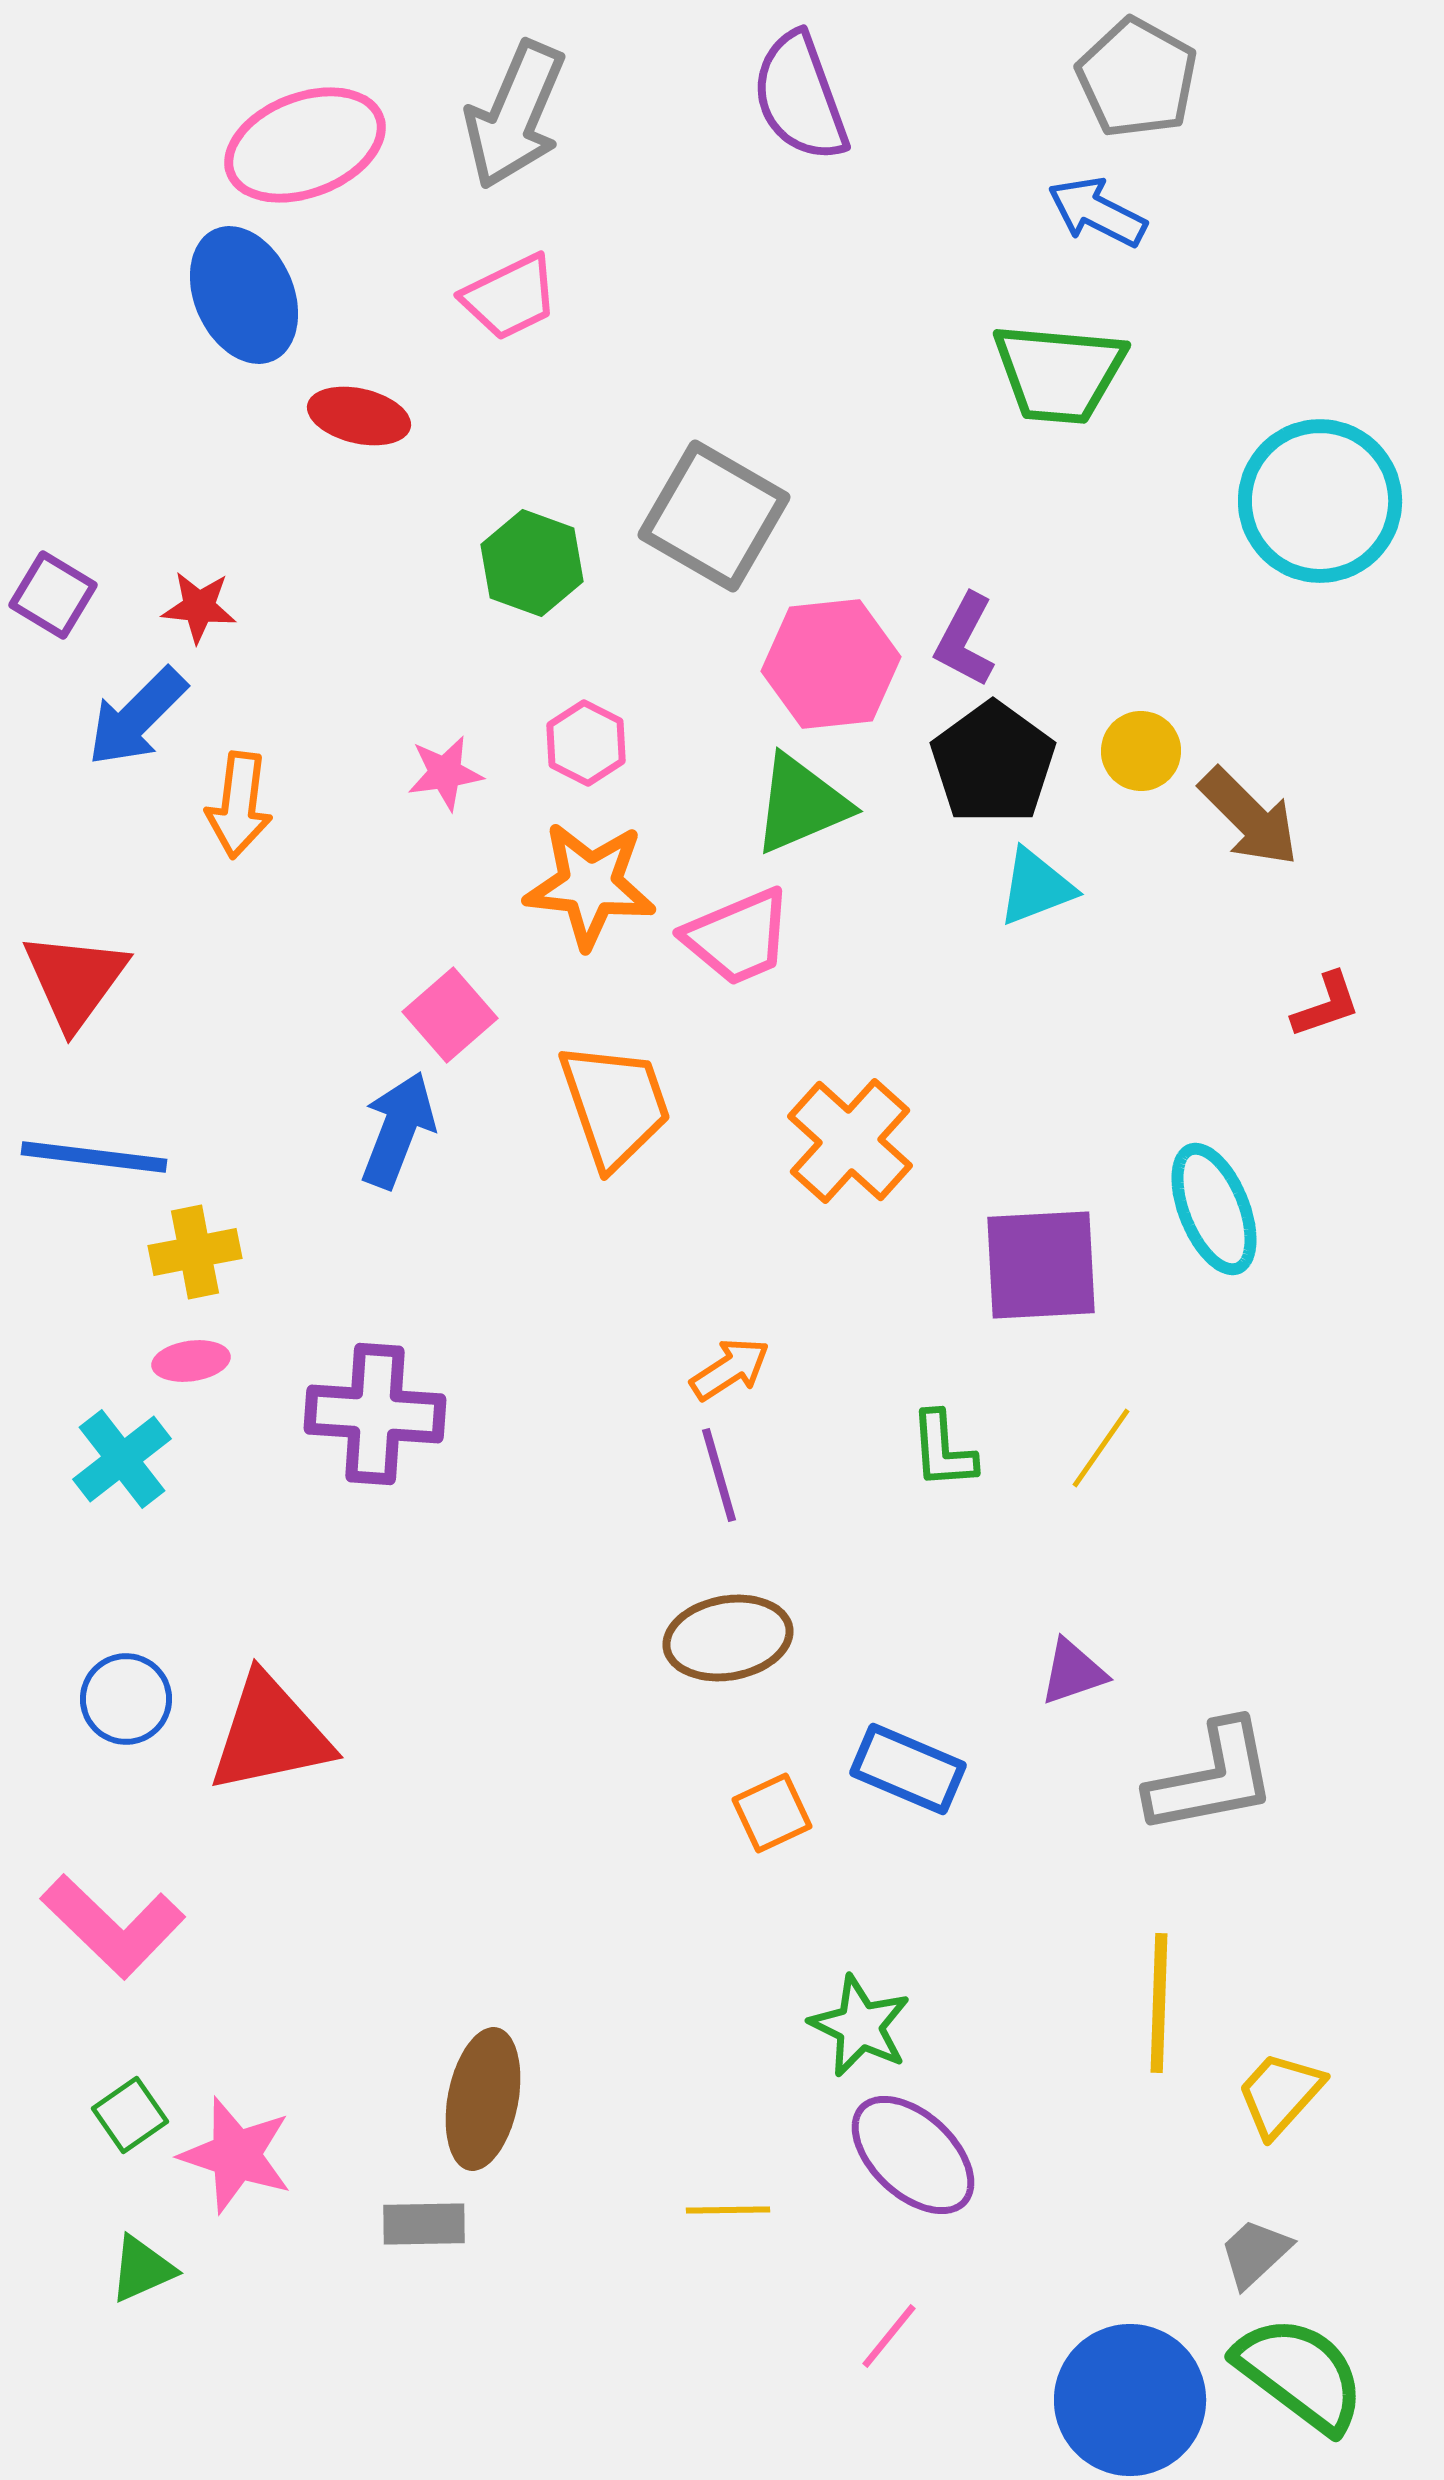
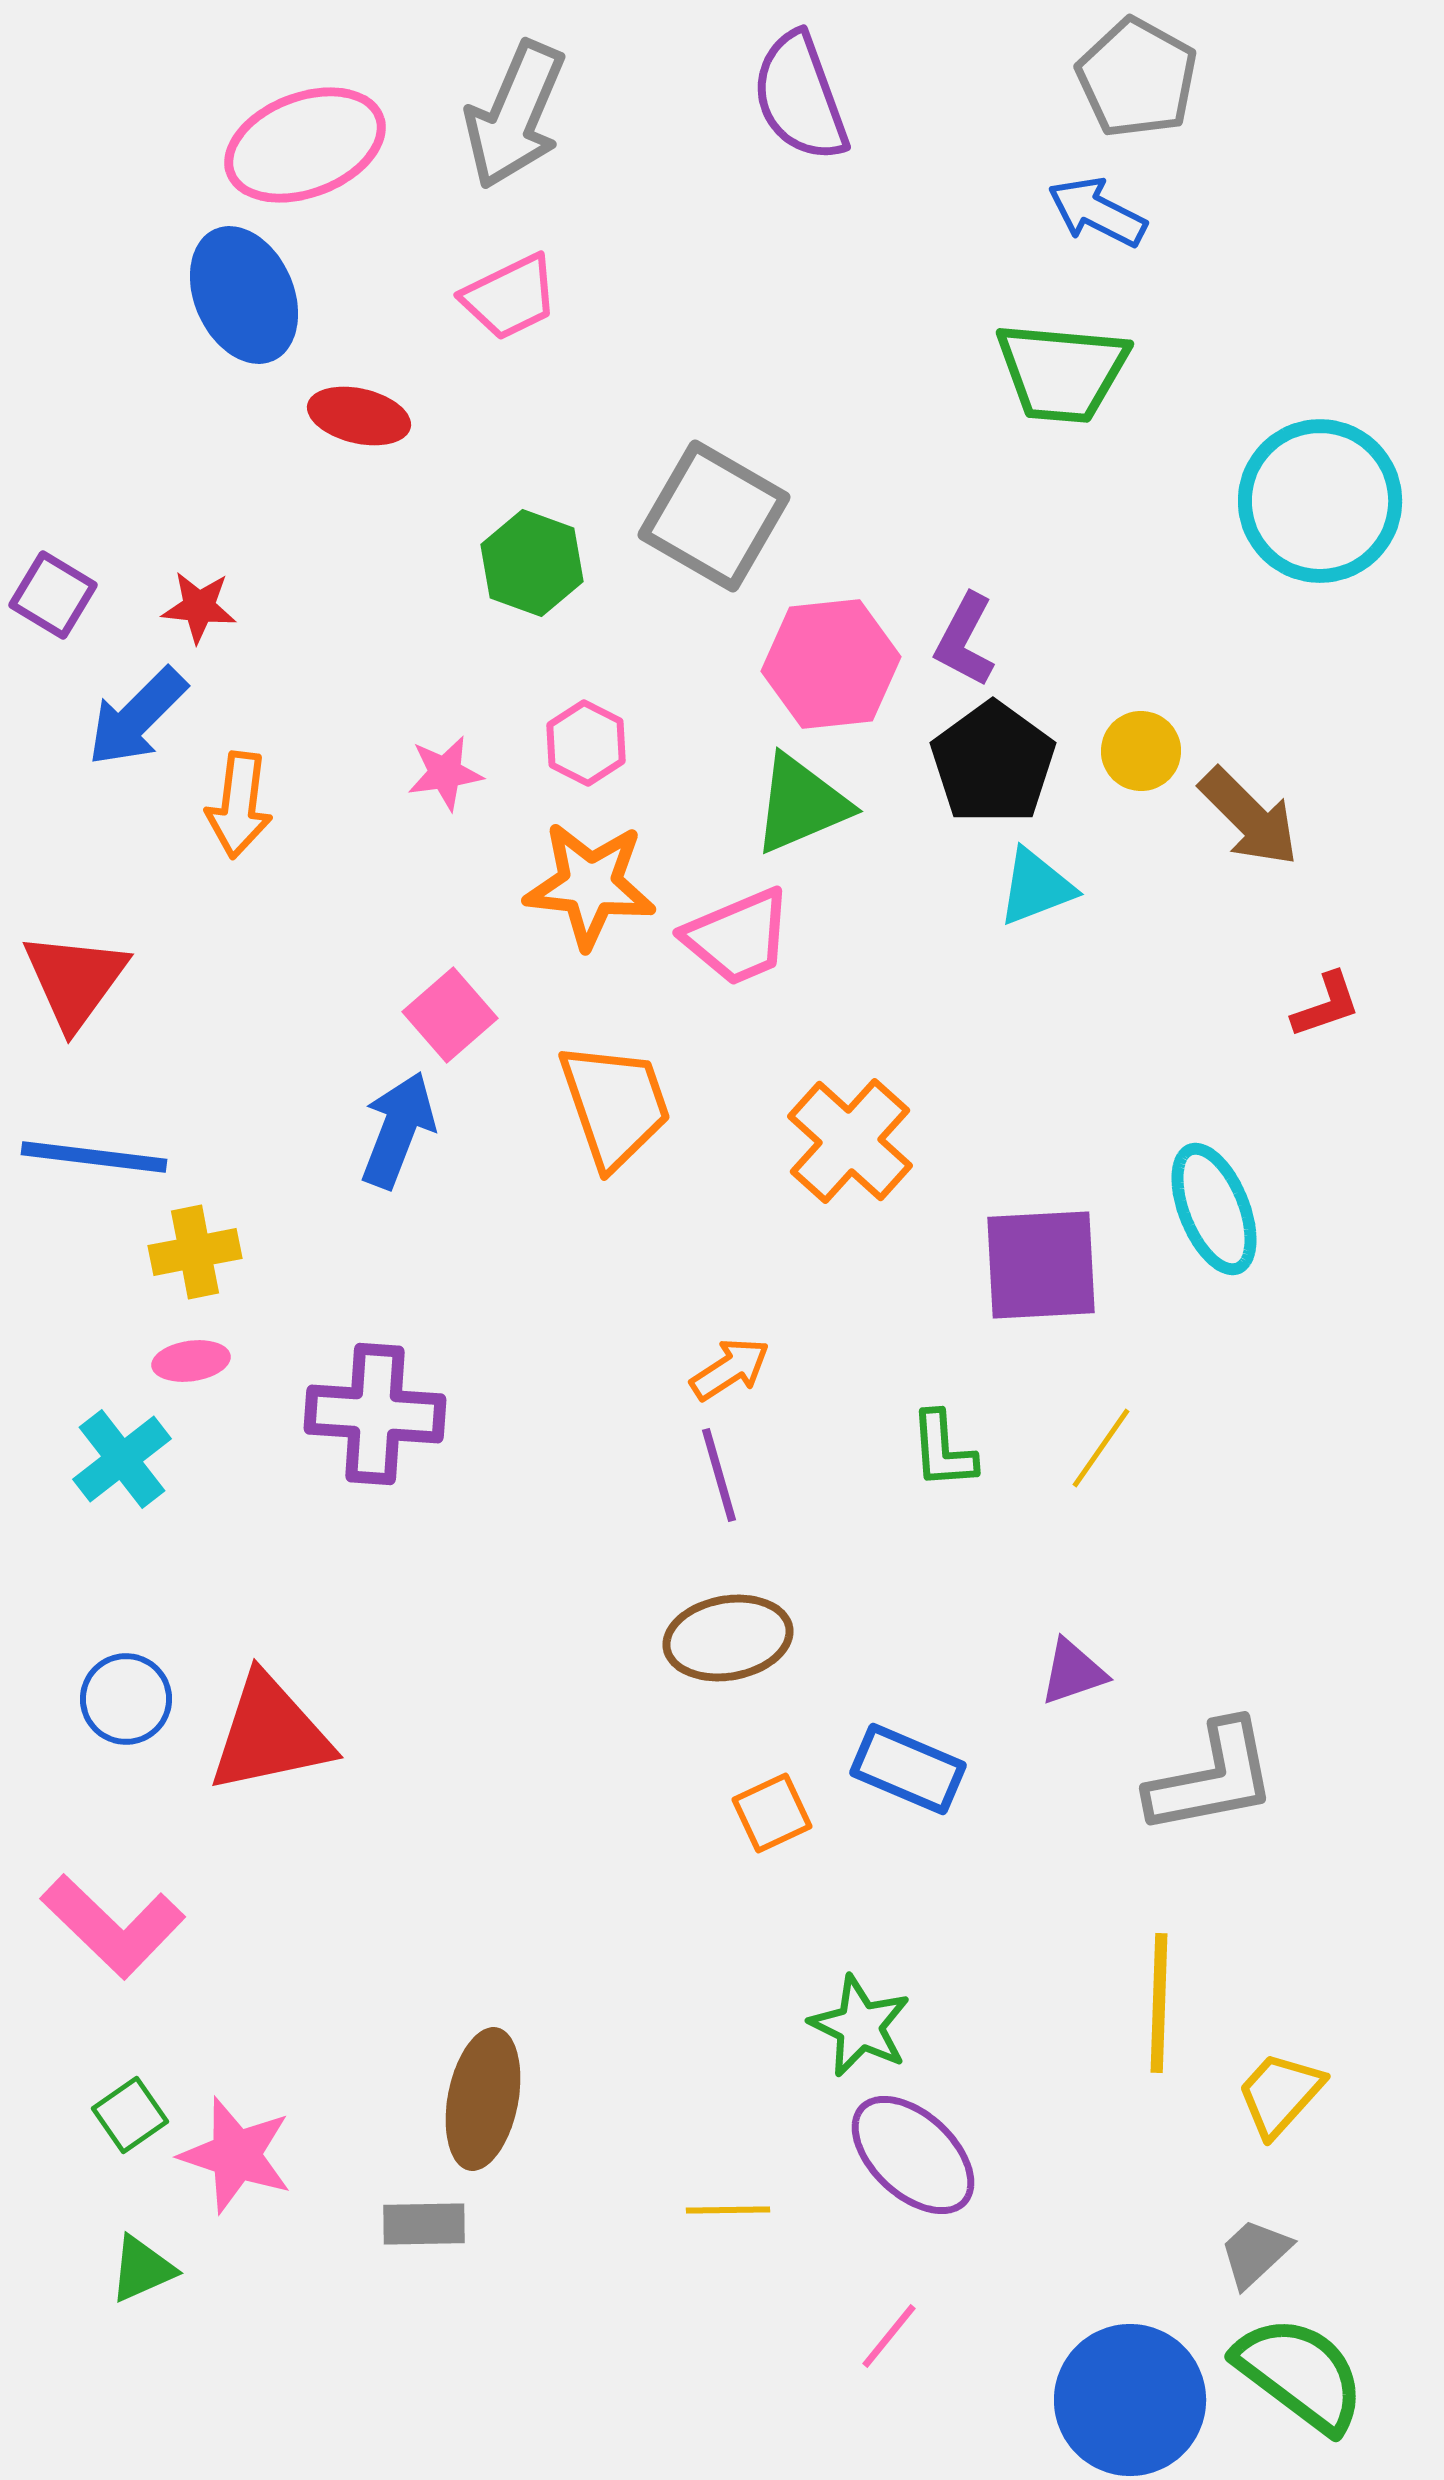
green trapezoid at (1059, 373): moved 3 px right, 1 px up
